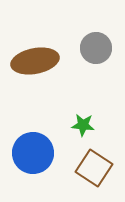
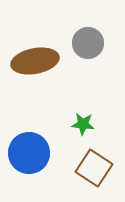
gray circle: moved 8 px left, 5 px up
green star: moved 1 px up
blue circle: moved 4 px left
